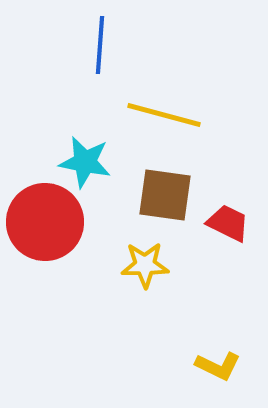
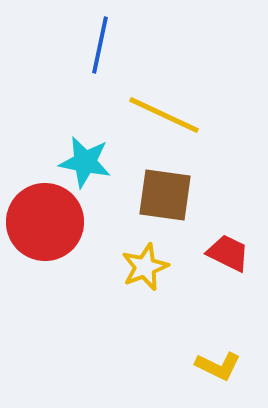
blue line: rotated 8 degrees clockwise
yellow line: rotated 10 degrees clockwise
red trapezoid: moved 30 px down
yellow star: moved 2 px down; rotated 21 degrees counterclockwise
